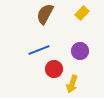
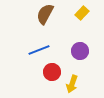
red circle: moved 2 px left, 3 px down
